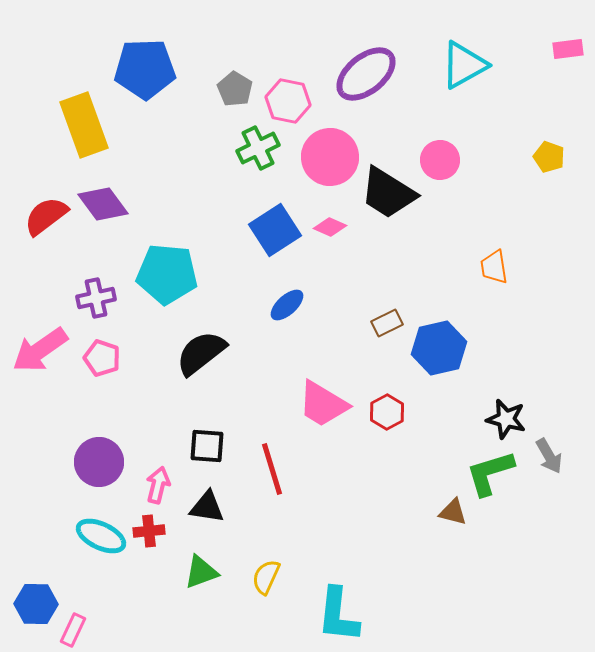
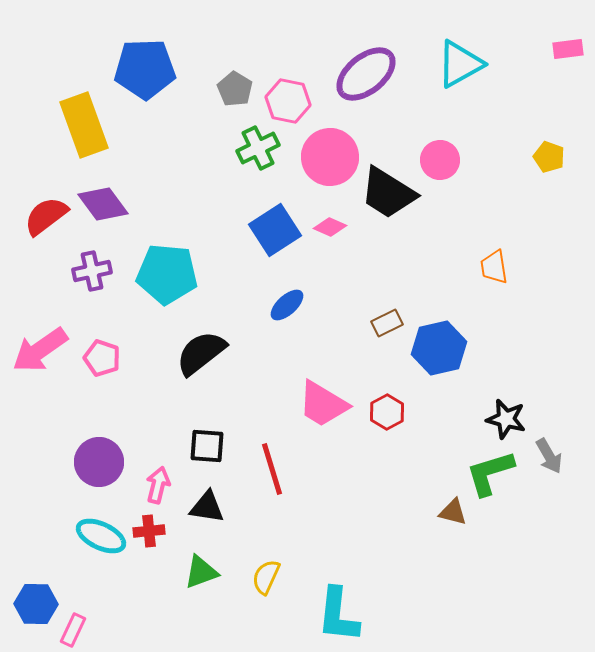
cyan triangle at (464, 65): moved 4 px left, 1 px up
purple cross at (96, 298): moved 4 px left, 27 px up
